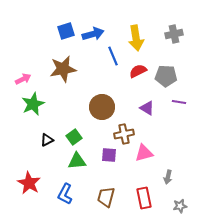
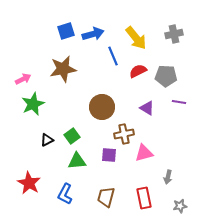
yellow arrow: rotated 30 degrees counterclockwise
green square: moved 2 px left, 1 px up
